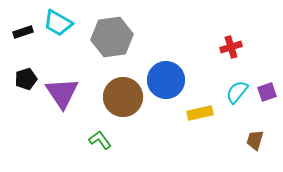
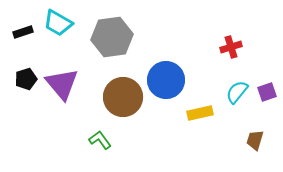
purple triangle: moved 9 px up; rotated 6 degrees counterclockwise
